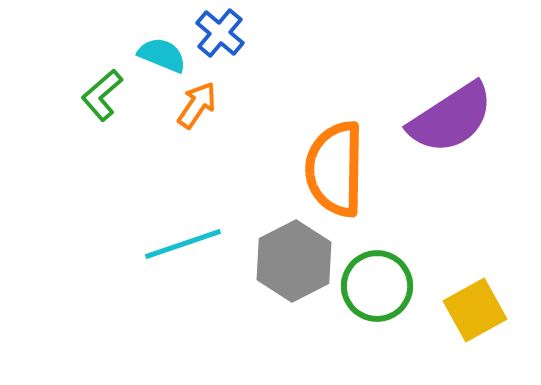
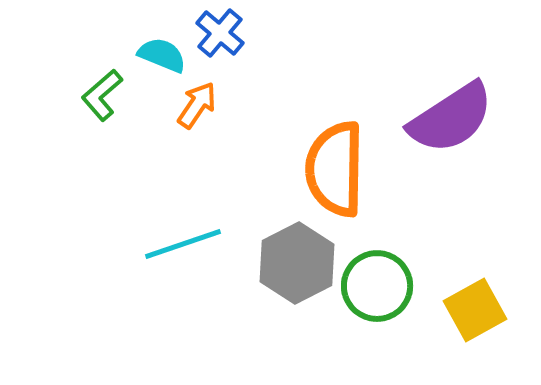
gray hexagon: moved 3 px right, 2 px down
